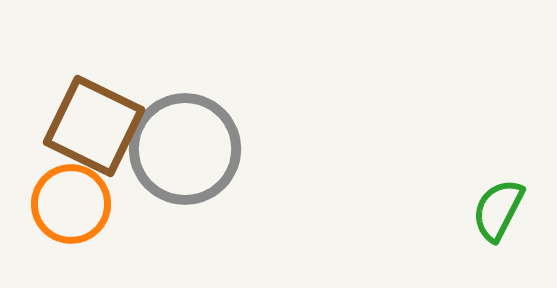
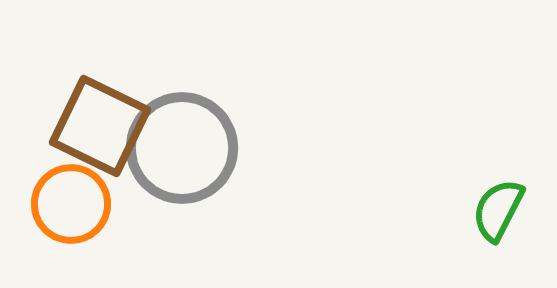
brown square: moved 6 px right
gray circle: moved 3 px left, 1 px up
